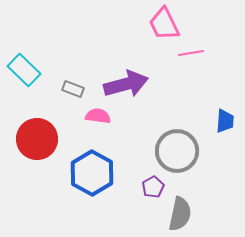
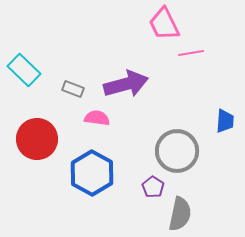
pink semicircle: moved 1 px left, 2 px down
purple pentagon: rotated 10 degrees counterclockwise
